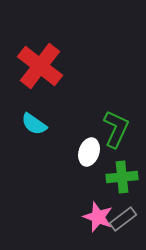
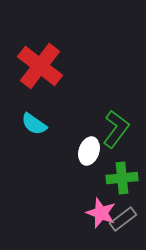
green L-shape: rotated 12 degrees clockwise
white ellipse: moved 1 px up
green cross: moved 1 px down
pink star: moved 3 px right, 4 px up
